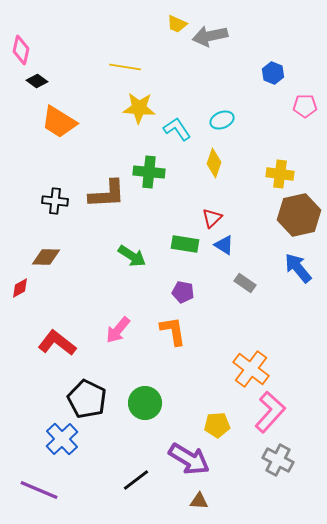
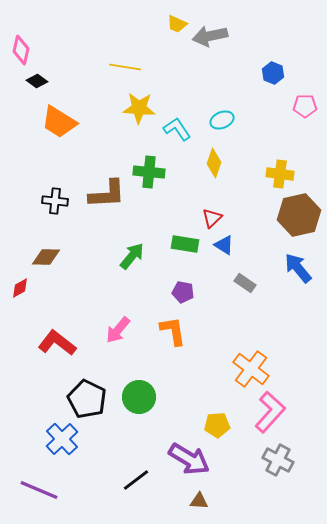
green arrow: rotated 84 degrees counterclockwise
green circle: moved 6 px left, 6 px up
